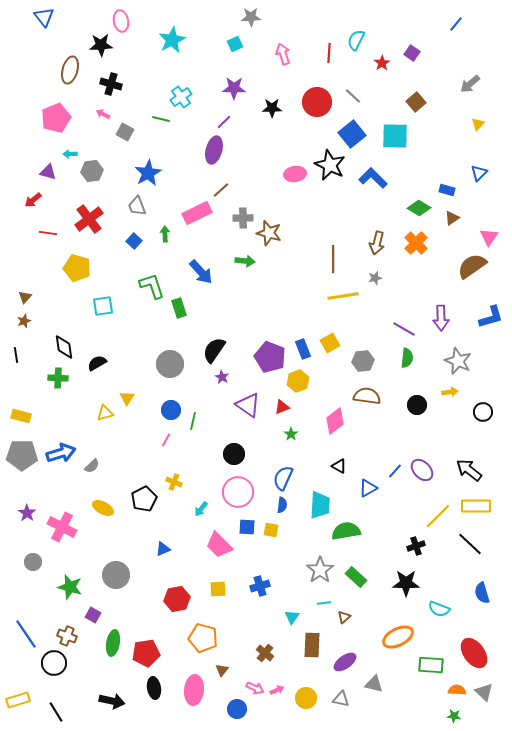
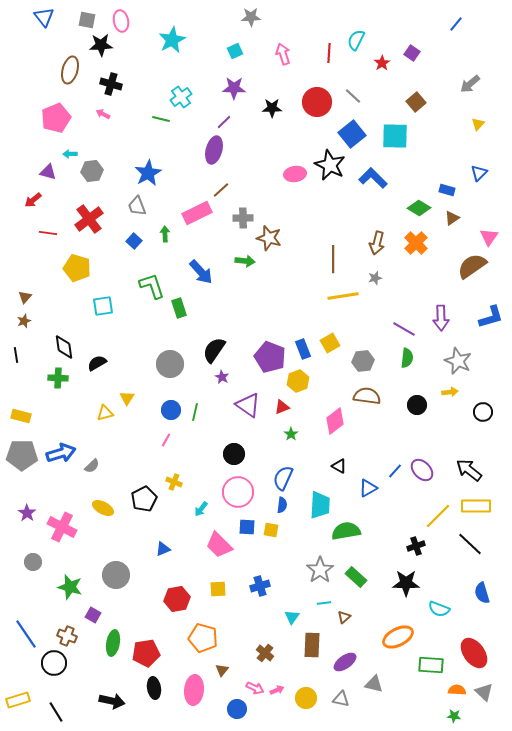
cyan square at (235, 44): moved 7 px down
gray square at (125, 132): moved 38 px left, 112 px up; rotated 18 degrees counterclockwise
brown star at (269, 233): moved 5 px down
green line at (193, 421): moved 2 px right, 9 px up
